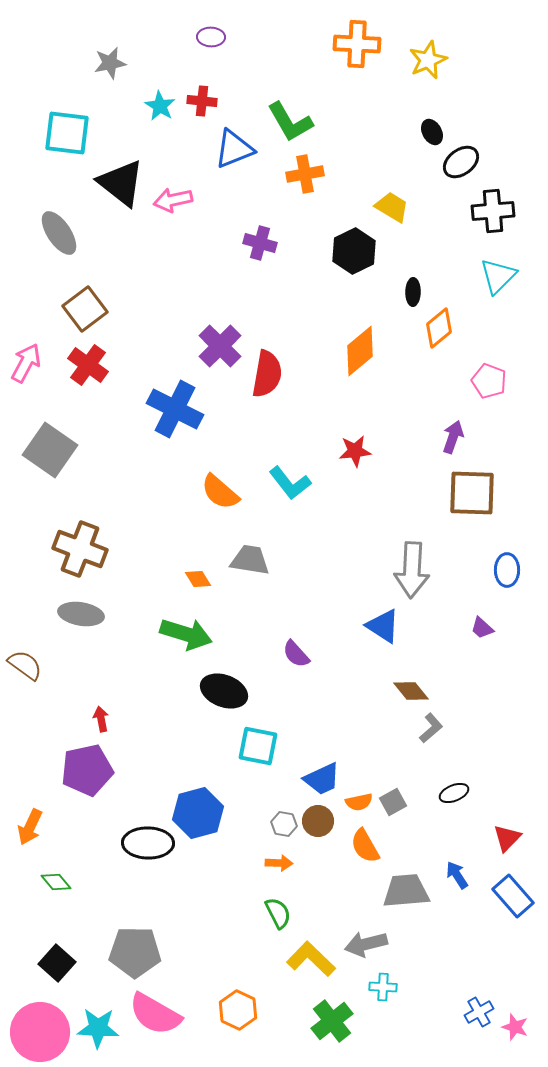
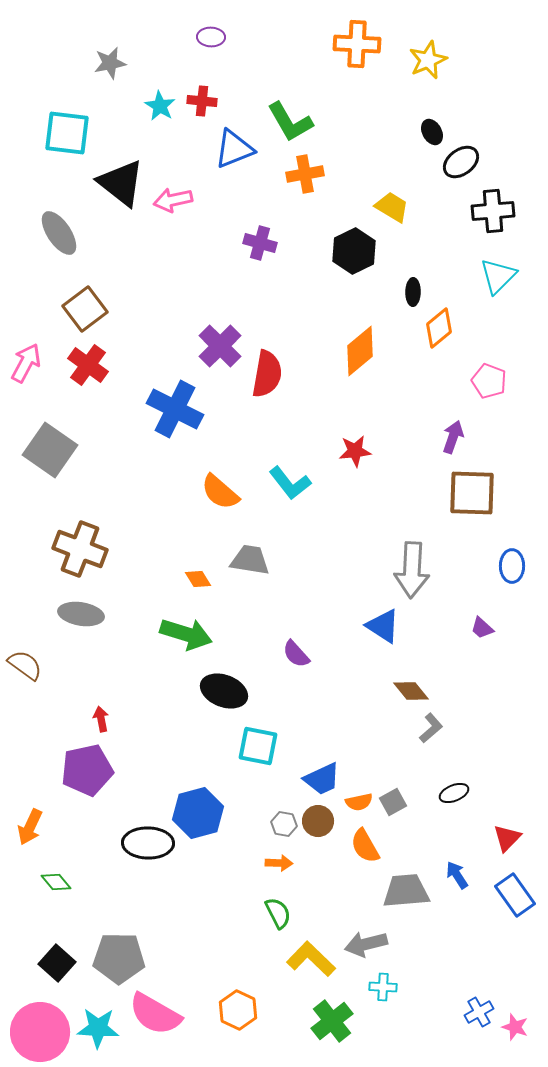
blue ellipse at (507, 570): moved 5 px right, 4 px up
blue rectangle at (513, 896): moved 2 px right, 1 px up; rotated 6 degrees clockwise
gray pentagon at (135, 952): moved 16 px left, 6 px down
